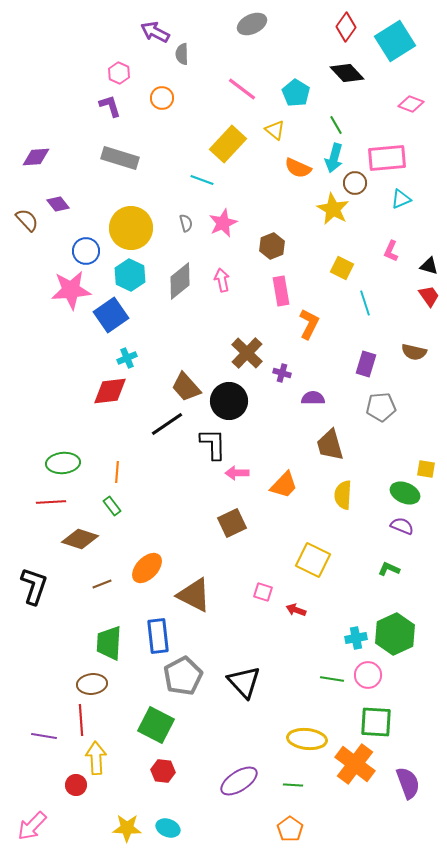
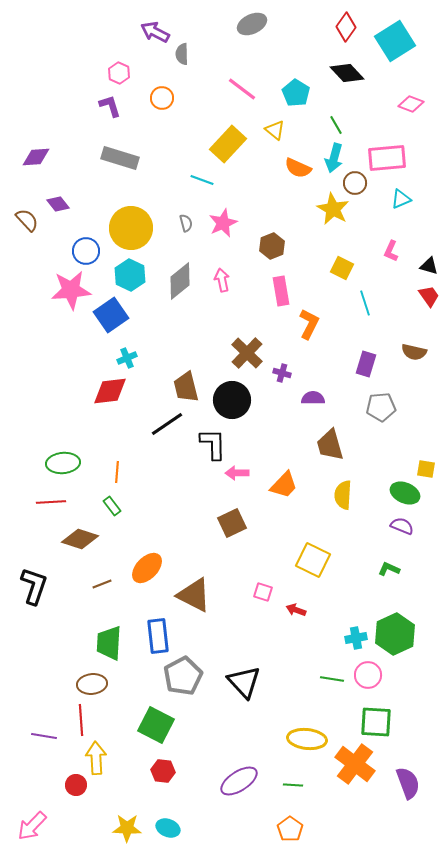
brown trapezoid at (186, 387): rotated 28 degrees clockwise
black circle at (229, 401): moved 3 px right, 1 px up
